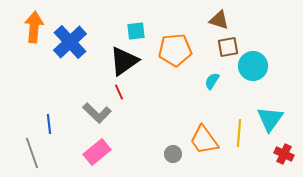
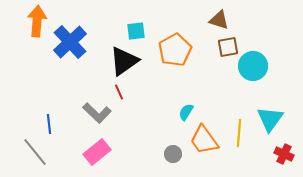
orange arrow: moved 3 px right, 6 px up
orange pentagon: rotated 24 degrees counterclockwise
cyan semicircle: moved 26 px left, 31 px down
gray line: moved 3 px right, 1 px up; rotated 20 degrees counterclockwise
